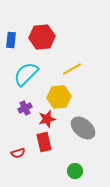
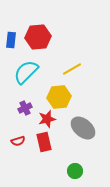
red hexagon: moved 4 px left
cyan semicircle: moved 2 px up
red semicircle: moved 12 px up
